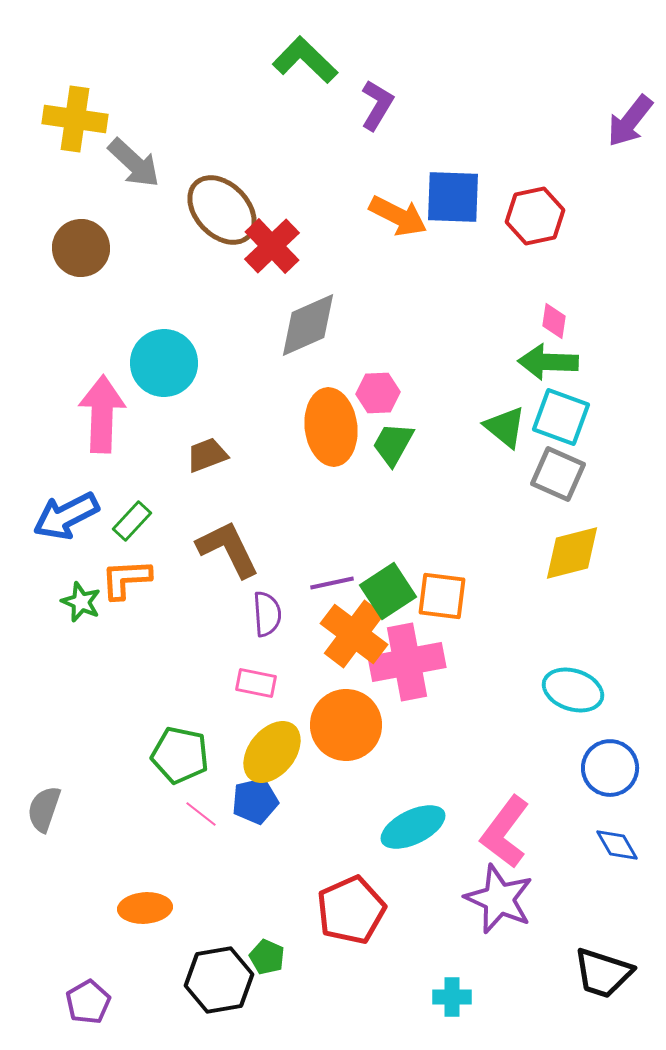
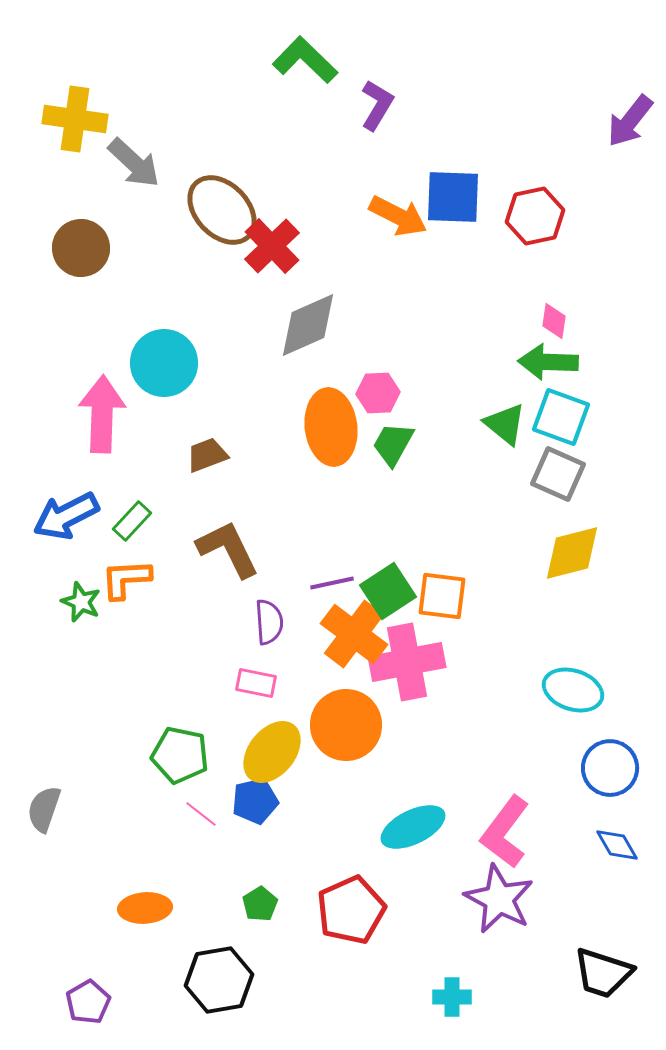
green triangle at (505, 427): moved 3 px up
purple semicircle at (267, 614): moved 2 px right, 8 px down
purple star at (499, 899): rotated 4 degrees clockwise
green pentagon at (267, 957): moved 7 px left, 53 px up; rotated 16 degrees clockwise
